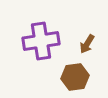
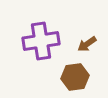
brown arrow: rotated 24 degrees clockwise
